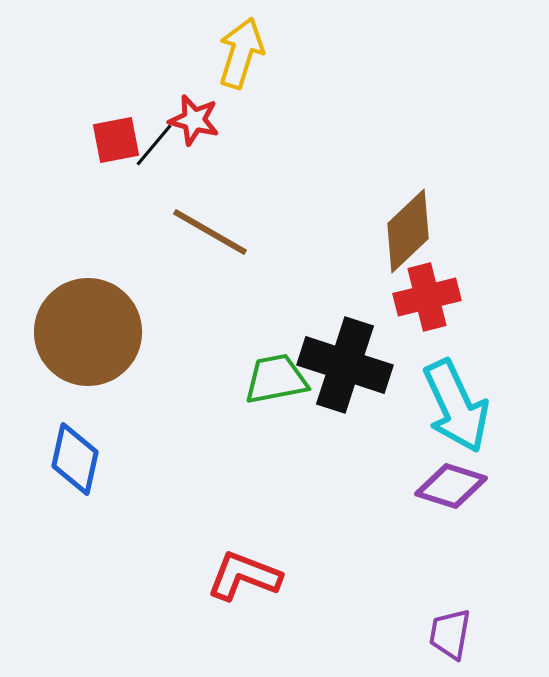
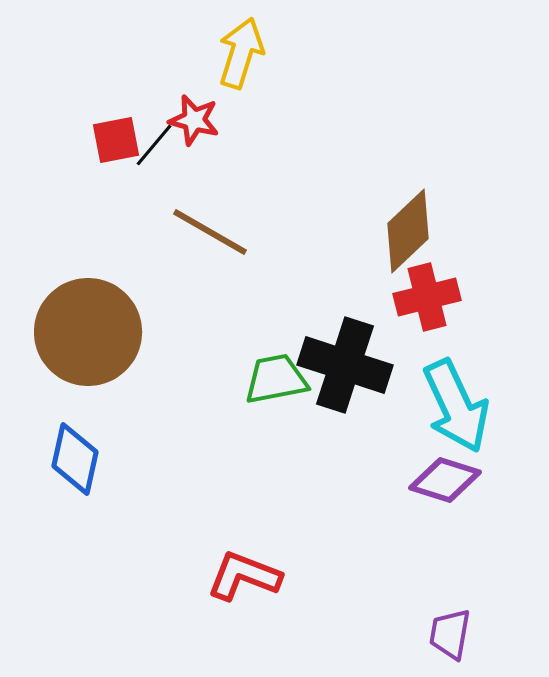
purple diamond: moved 6 px left, 6 px up
